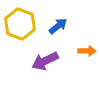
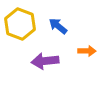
blue arrow: rotated 102 degrees counterclockwise
purple arrow: rotated 20 degrees clockwise
